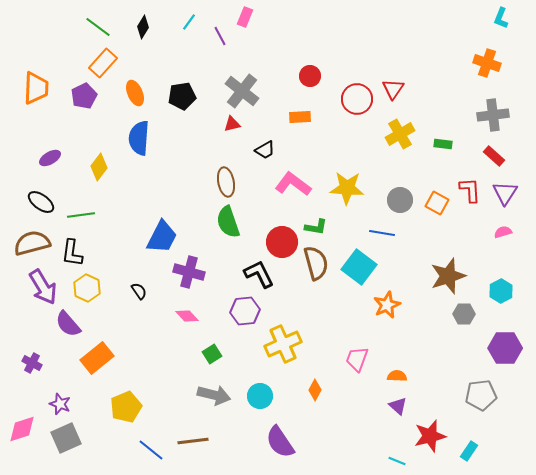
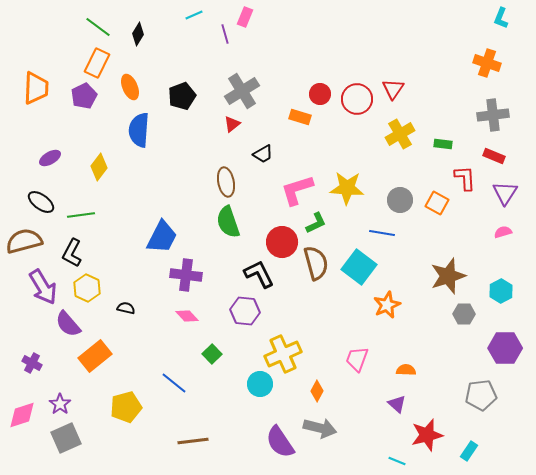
cyan line at (189, 22): moved 5 px right, 7 px up; rotated 30 degrees clockwise
black diamond at (143, 27): moved 5 px left, 7 px down
purple line at (220, 36): moved 5 px right, 2 px up; rotated 12 degrees clockwise
orange rectangle at (103, 63): moved 6 px left; rotated 16 degrees counterclockwise
red circle at (310, 76): moved 10 px right, 18 px down
gray cross at (242, 91): rotated 20 degrees clockwise
orange ellipse at (135, 93): moved 5 px left, 6 px up
black pentagon at (182, 96): rotated 12 degrees counterclockwise
orange rectangle at (300, 117): rotated 20 degrees clockwise
red triangle at (232, 124): rotated 24 degrees counterclockwise
blue semicircle at (139, 138): moved 8 px up
black trapezoid at (265, 150): moved 2 px left, 4 px down
red rectangle at (494, 156): rotated 20 degrees counterclockwise
pink L-shape at (293, 184): moved 4 px right, 6 px down; rotated 54 degrees counterclockwise
red L-shape at (470, 190): moved 5 px left, 12 px up
green L-shape at (316, 227): moved 4 px up; rotated 35 degrees counterclockwise
brown semicircle at (32, 243): moved 8 px left, 2 px up
black L-shape at (72, 253): rotated 20 degrees clockwise
purple cross at (189, 272): moved 3 px left, 3 px down; rotated 8 degrees counterclockwise
black semicircle at (139, 291): moved 13 px left, 17 px down; rotated 42 degrees counterclockwise
purple hexagon at (245, 311): rotated 12 degrees clockwise
yellow cross at (283, 344): moved 10 px down
green square at (212, 354): rotated 12 degrees counterclockwise
orange rectangle at (97, 358): moved 2 px left, 2 px up
orange semicircle at (397, 376): moved 9 px right, 6 px up
orange diamond at (315, 390): moved 2 px right, 1 px down
gray arrow at (214, 395): moved 106 px right, 33 px down
cyan circle at (260, 396): moved 12 px up
purple star at (60, 404): rotated 15 degrees clockwise
purple triangle at (398, 406): moved 1 px left, 2 px up
yellow pentagon at (126, 407): rotated 8 degrees clockwise
pink diamond at (22, 429): moved 14 px up
red star at (430, 436): moved 3 px left, 1 px up
blue line at (151, 450): moved 23 px right, 67 px up
